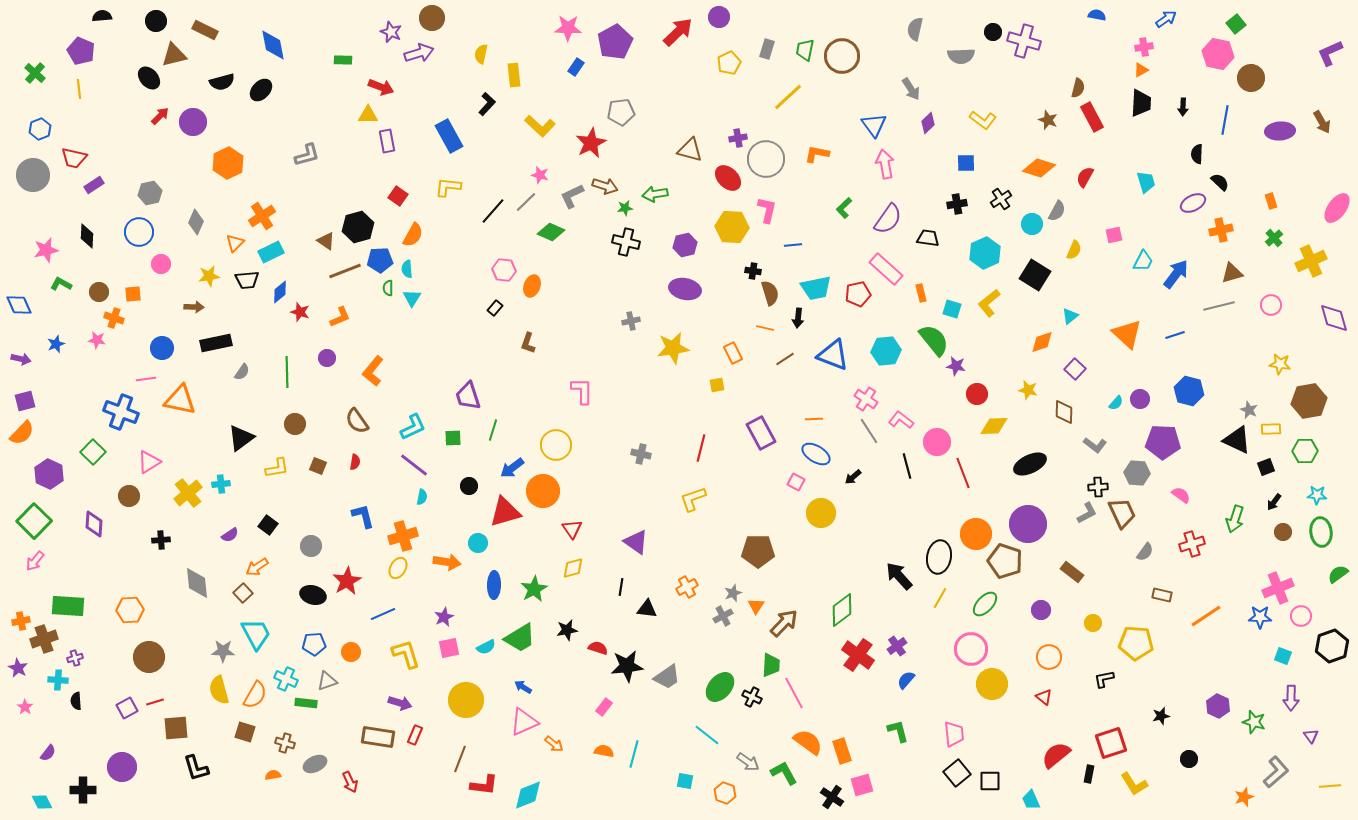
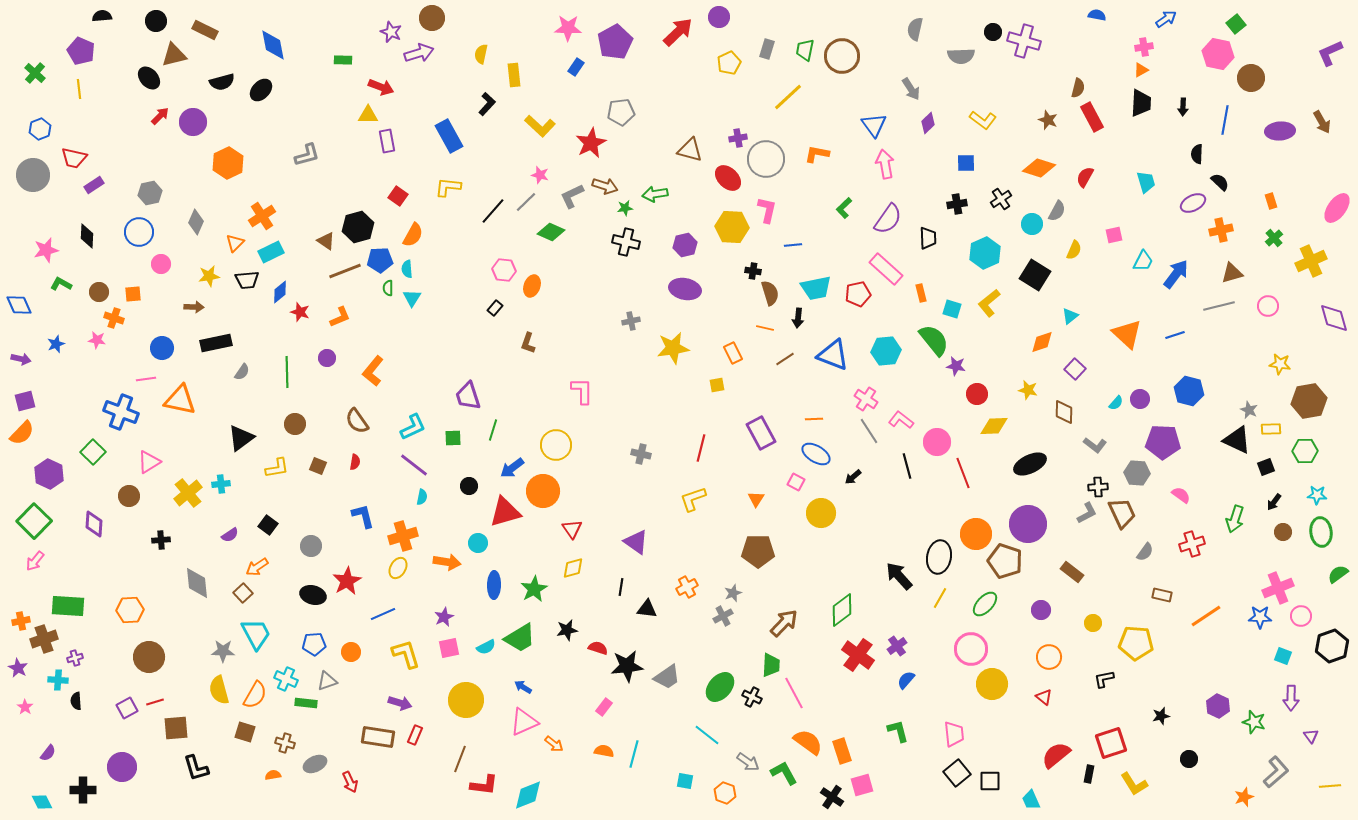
black trapezoid at (928, 238): rotated 80 degrees clockwise
pink circle at (1271, 305): moved 3 px left, 1 px down
orange triangle at (756, 606): moved 107 px up
